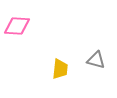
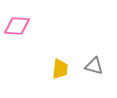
gray triangle: moved 2 px left, 6 px down
